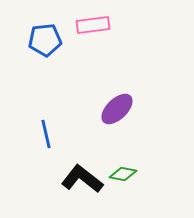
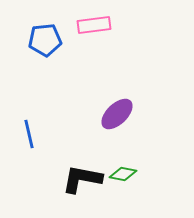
pink rectangle: moved 1 px right
purple ellipse: moved 5 px down
blue line: moved 17 px left
black L-shape: rotated 27 degrees counterclockwise
